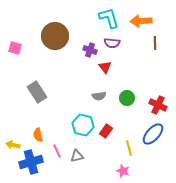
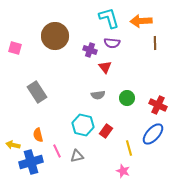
gray semicircle: moved 1 px left, 1 px up
